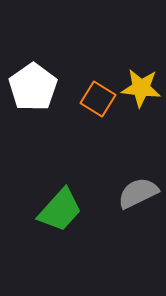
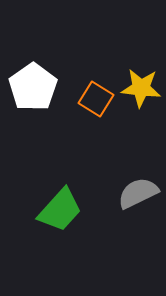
orange square: moved 2 px left
